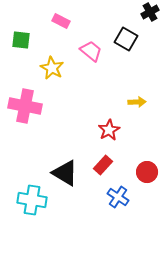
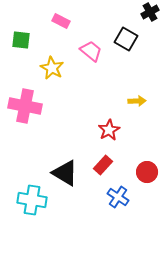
yellow arrow: moved 1 px up
